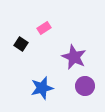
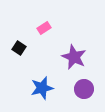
black square: moved 2 px left, 4 px down
purple circle: moved 1 px left, 3 px down
